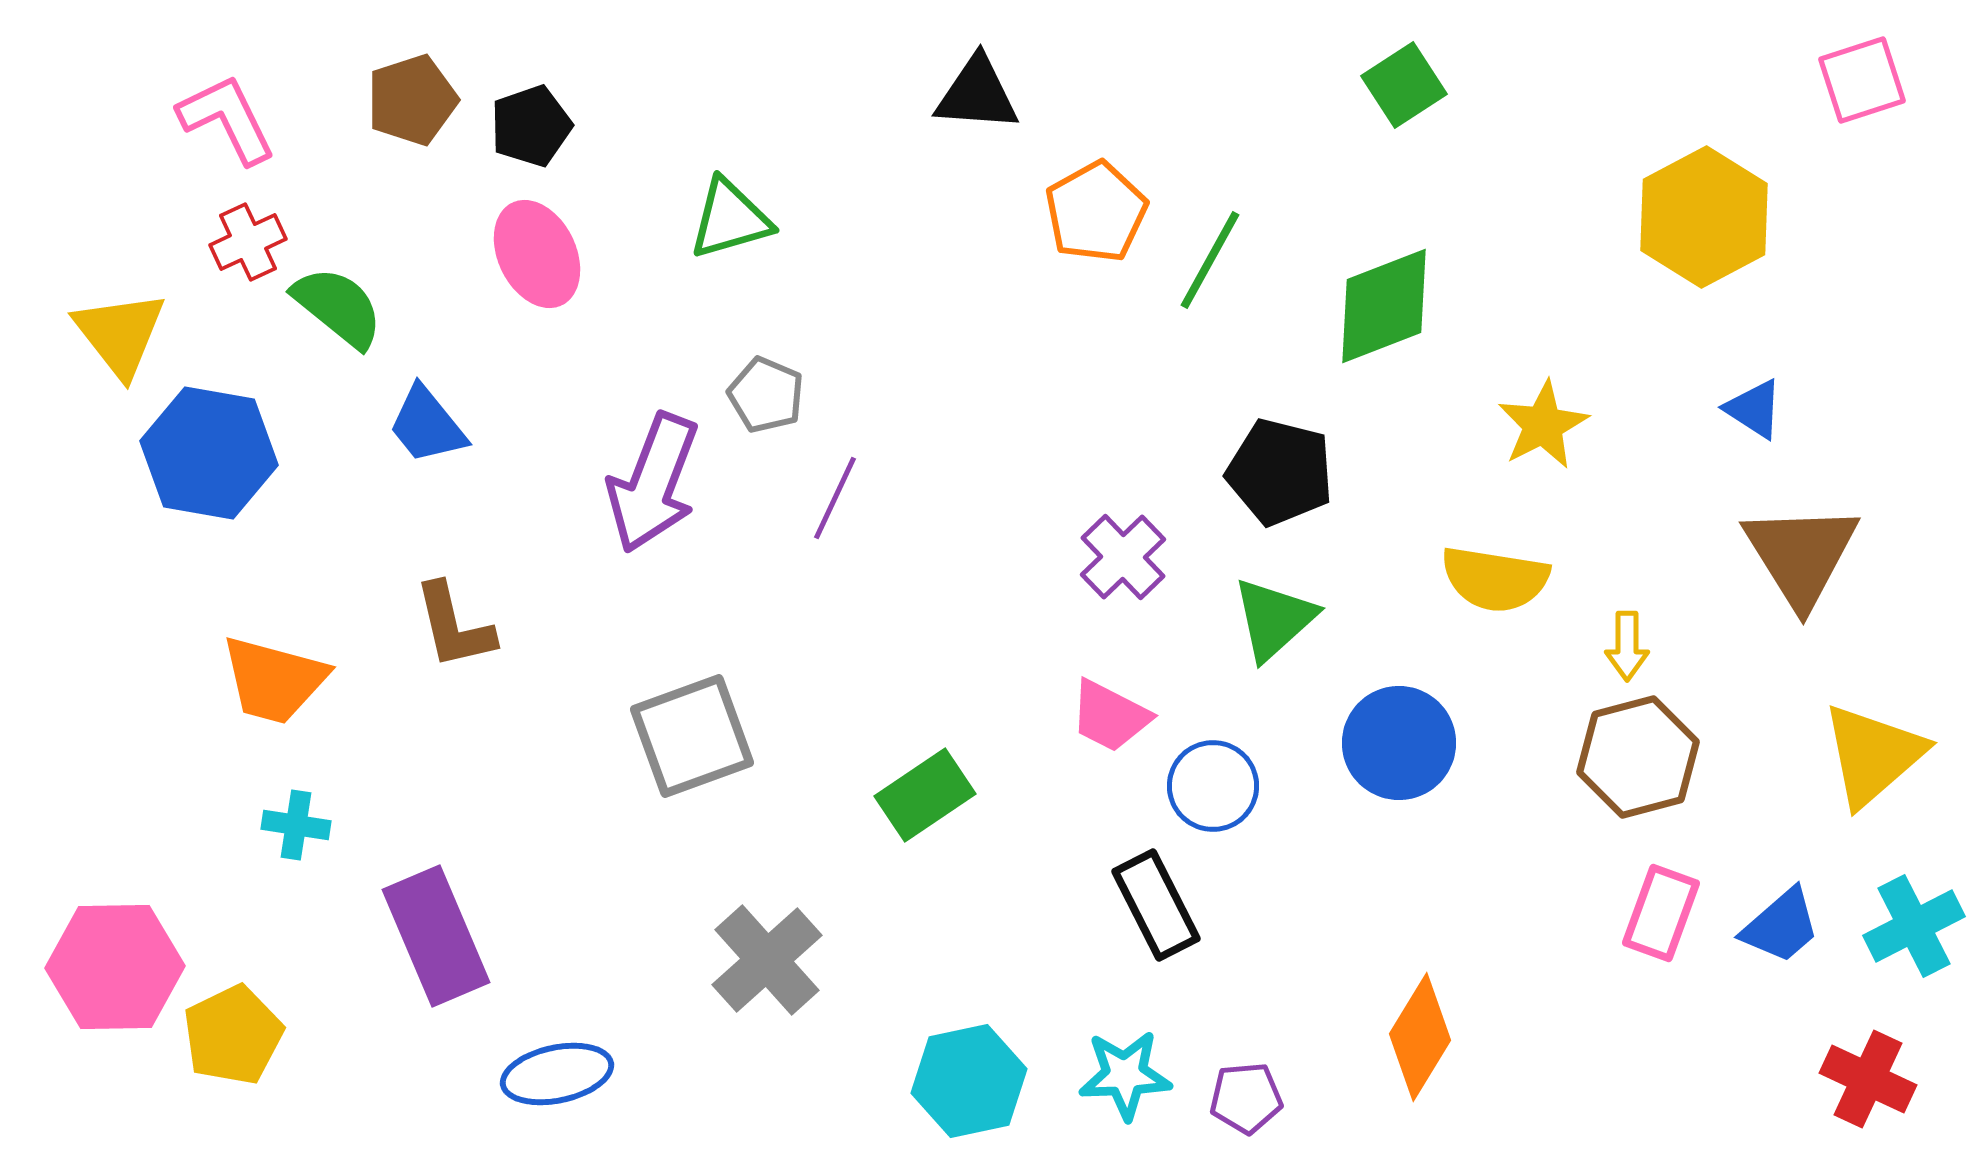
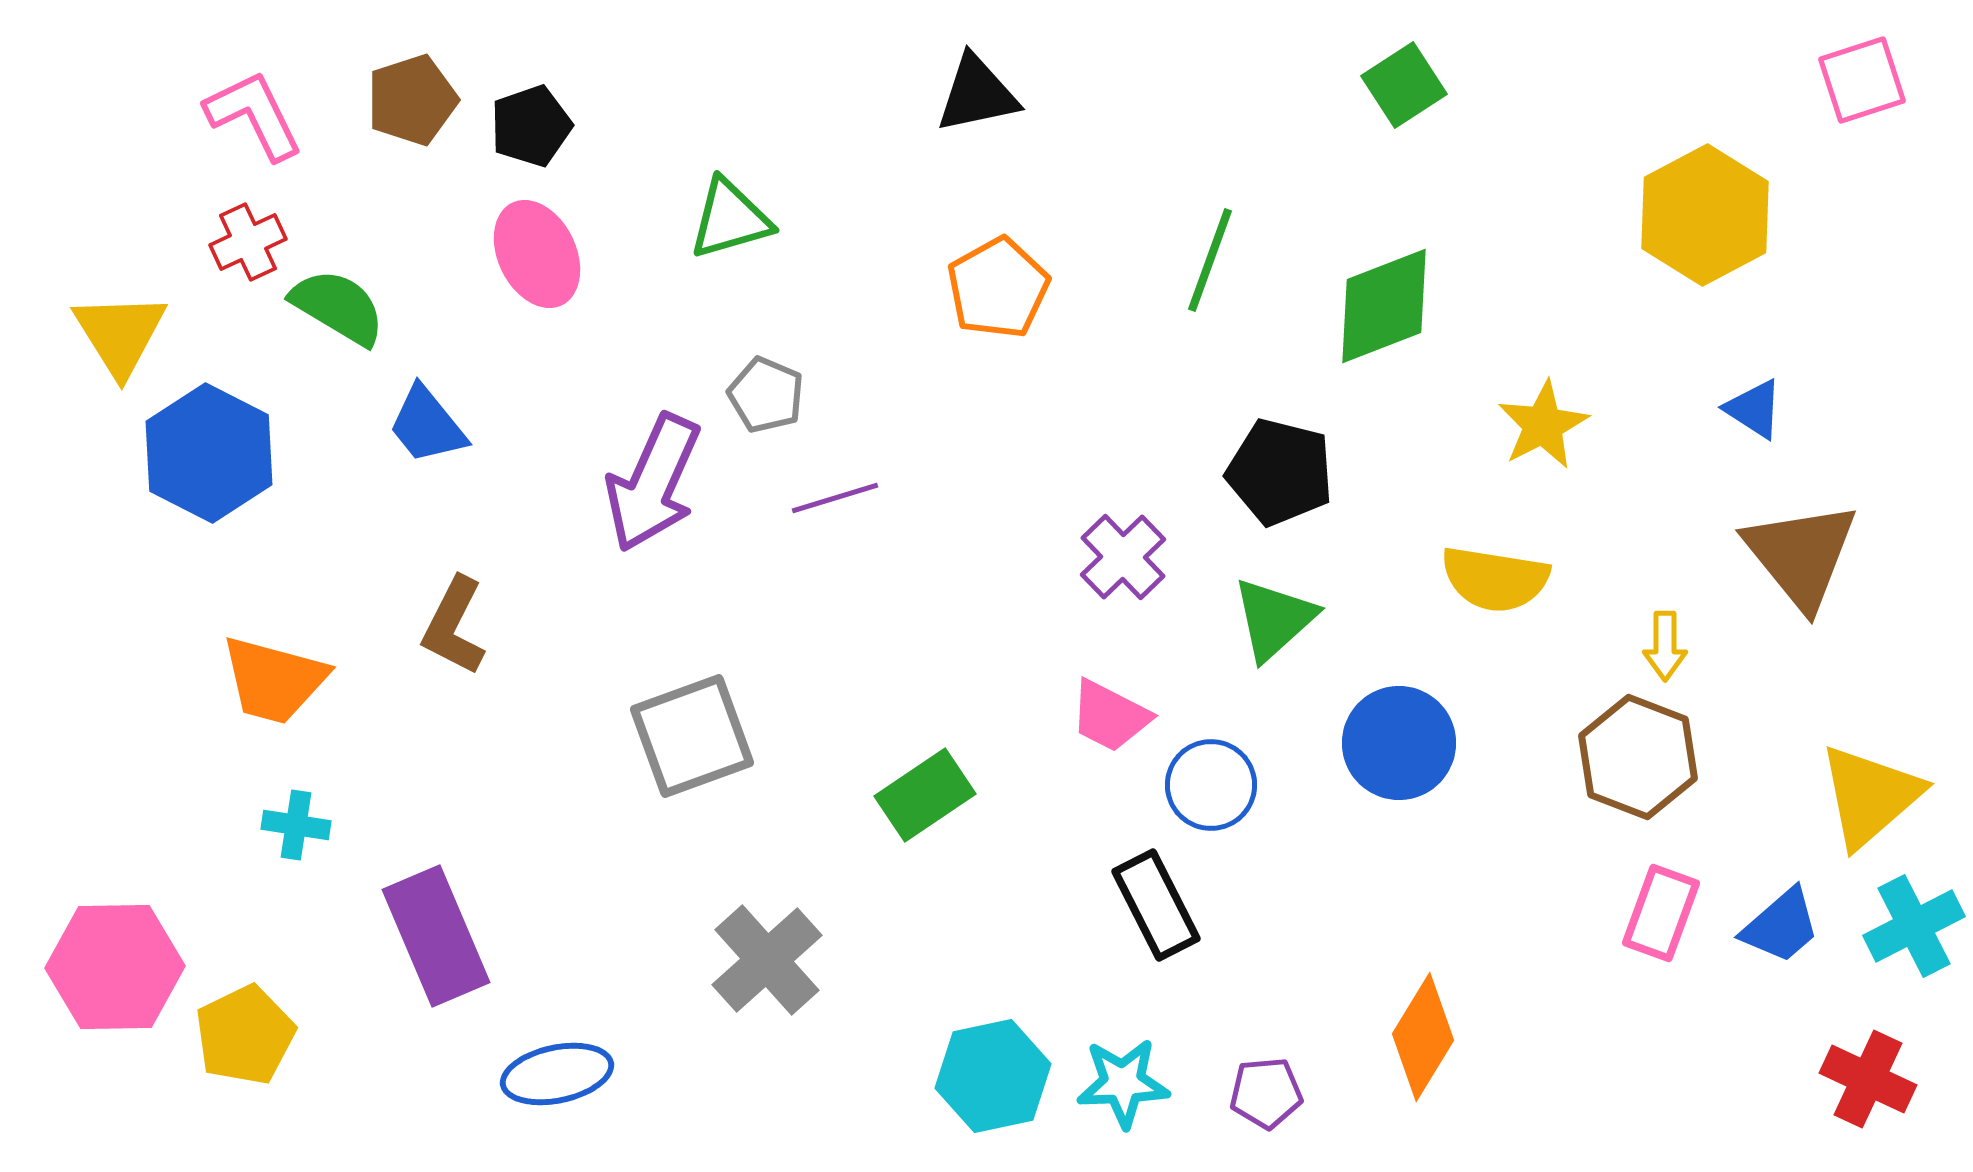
black triangle at (977, 94): rotated 16 degrees counterclockwise
pink L-shape at (227, 119): moved 27 px right, 4 px up
orange pentagon at (1096, 212): moved 98 px left, 76 px down
yellow hexagon at (1704, 217): moved 1 px right, 2 px up
green line at (1210, 260): rotated 9 degrees counterclockwise
green semicircle at (338, 307): rotated 8 degrees counterclockwise
yellow triangle at (120, 334): rotated 6 degrees clockwise
blue hexagon at (209, 453): rotated 17 degrees clockwise
purple arrow at (653, 483): rotated 3 degrees clockwise
purple line at (835, 498): rotated 48 degrees clockwise
brown triangle at (1801, 555): rotated 7 degrees counterclockwise
brown L-shape at (454, 626): rotated 40 degrees clockwise
yellow arrow at (1627, 646): moved 38 px right
yellow triangle at (1873, 755): moved 3 px left, 41 px down
brown hexagon at (1638, 757): rotated 24 degrees counterclockwise
blue circle at (1213, 786): moved 2 px left, 1 px up
yellow pentagon at (233, 1035): moved 12 px right
orange diamond at (1420, 1037): moved 3 px right
cyan star at (1125, 1075): moved 2 px left, 8 px down
cyan hexagon at (969, 1081): moved 24 px right, 5 px up
purple pentagon at (1246, 1098): moved 20 px right, 5 px up
